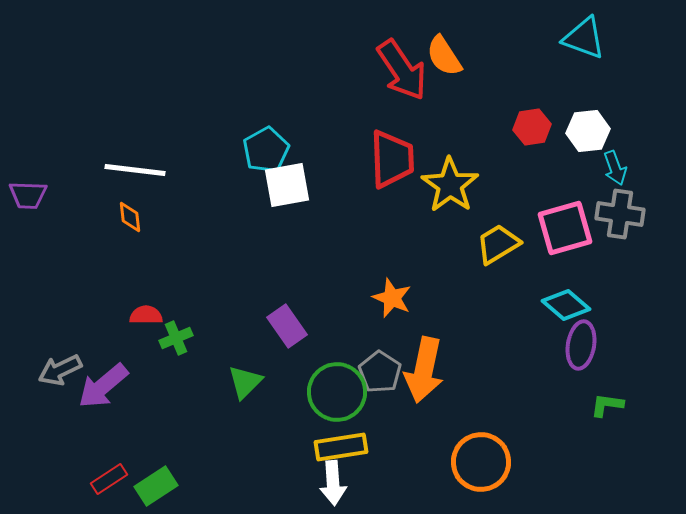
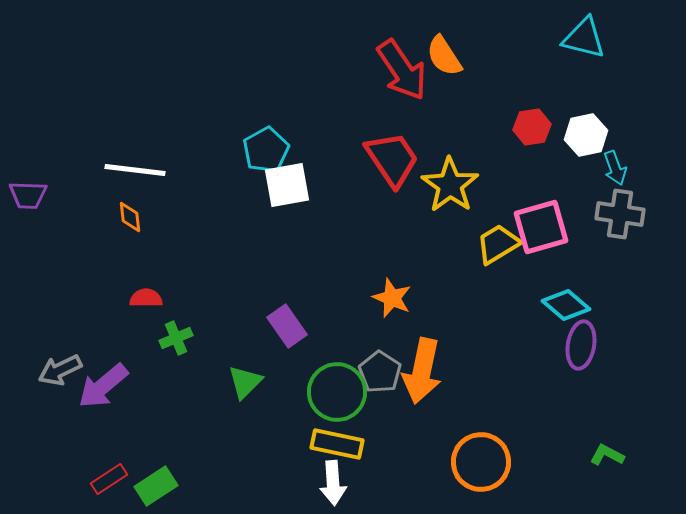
cyan triangle: rotated 6 degrees counterclockwise
white hexagon: moved 2 px left, 4 px down; rotated 6 degrees counterclockwise
red trapezoid: rotated 32 degrees counterclockwise
pink square: moved 24 px left, 1 px up
red semicircle: moved 17 px up
orange arrow: moved 2 px left, 1 px down
green L-shape: moved 50 px down; rotated 20 degrees clockwise
yellow rectangle: moved 4 px left, 3 px up; rotated 21 degrees clockwise
